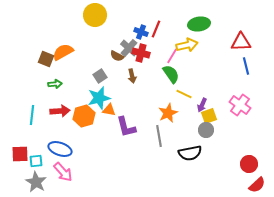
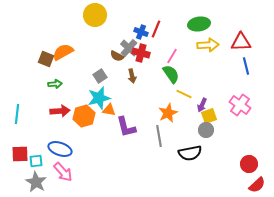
yellow arrow: moved 21 px right; rotated 10 degrees clockwise
cyan line: moved 15 px left, 1 px up
